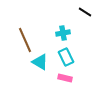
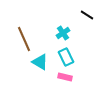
black line: moved 2 px right, 3 px down
cyan cross: rotated 24 degrees counterclockwise
brown line: moved 1 px left, 1 px up
pink rectangle: moved 1 px up
